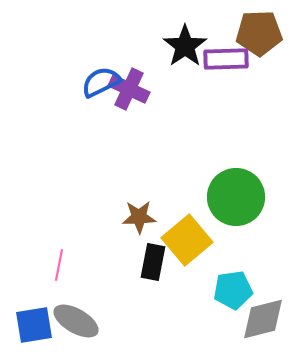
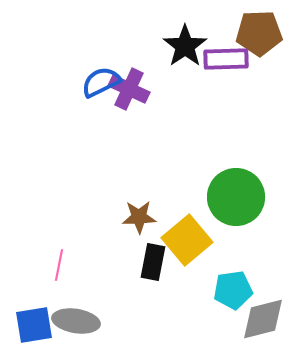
gray ellipse: rotated 21 degrees counterclockwise
